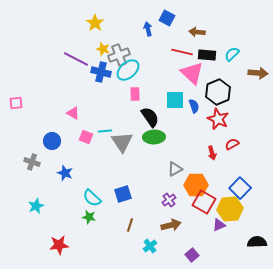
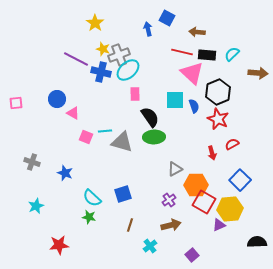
blue circle at (52, 141): moved 5 px right, 42 px up
gray triangle at (122, 142): rotated 40 degrees counterclockwise
blue square at (240, 188): moved 8 px up
